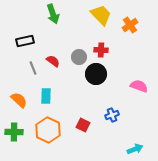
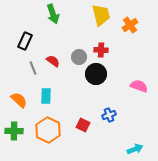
yellow trapezoid: rotated 30 degrees clockwise
black rectangle: rotated 54 degrees counterclockwise
blue cross: moved 3 px left
green cross: moved 1 px up
